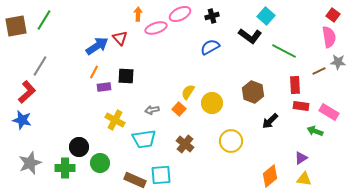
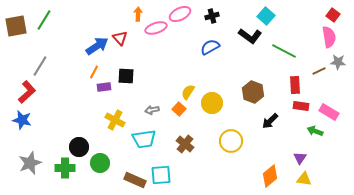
purple triangle at (301, 158): moved 1 px left; rotated 24 degrees counterclockwise
